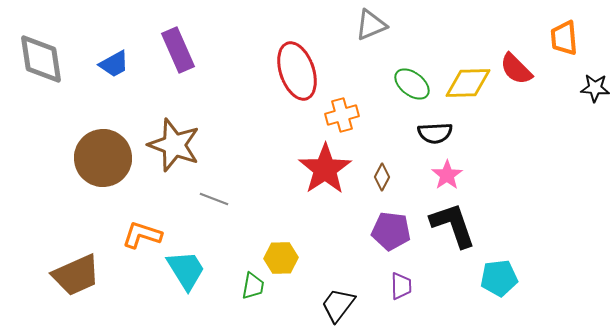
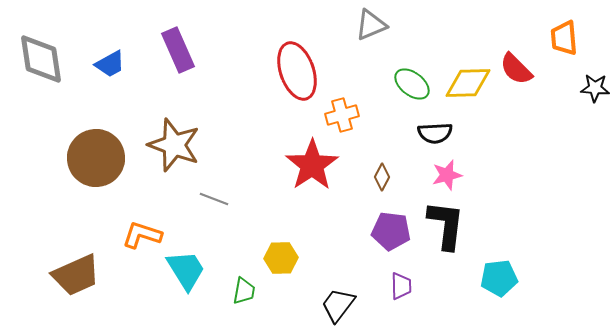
blue trapezoid: moved 4 px left
brown circle: moved 7 px left
red star: moved 13 px left, 4 px up
pink star: rotated 20 degrees clockwise
black L-shape: moved 7 px left; rotated 26 degrees clockwise
green trapezoid: moved 9 px left, 5 px down
